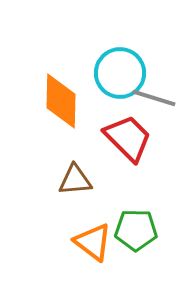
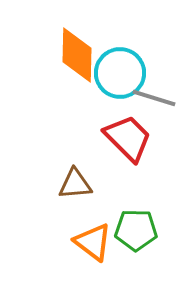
orange diamond: moved 16 px right, 46 px up
brown triangle: moved 4 px down
